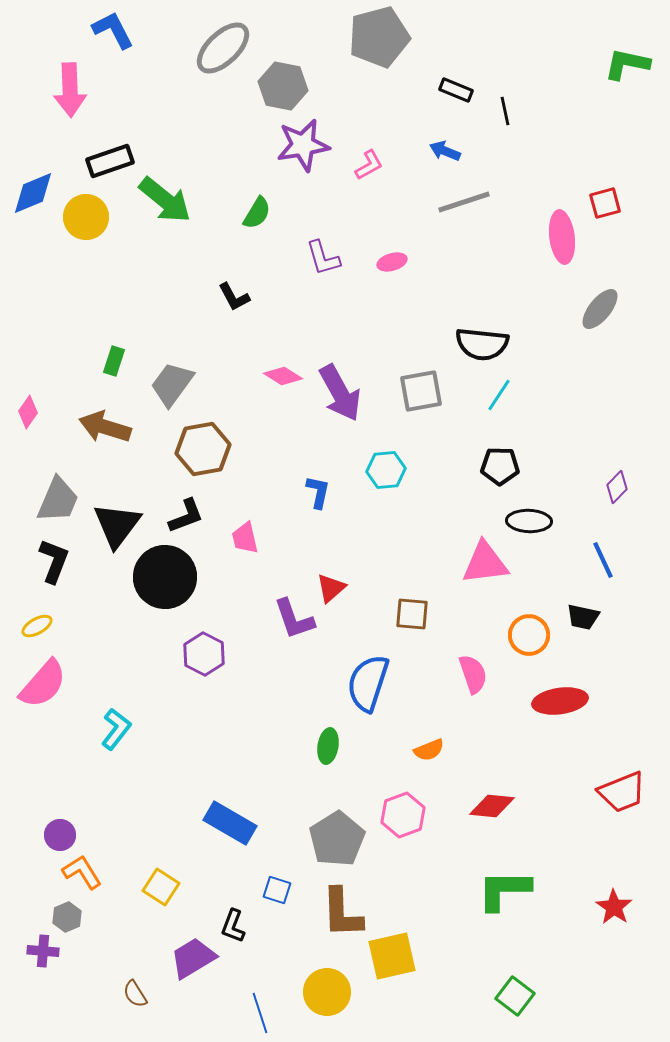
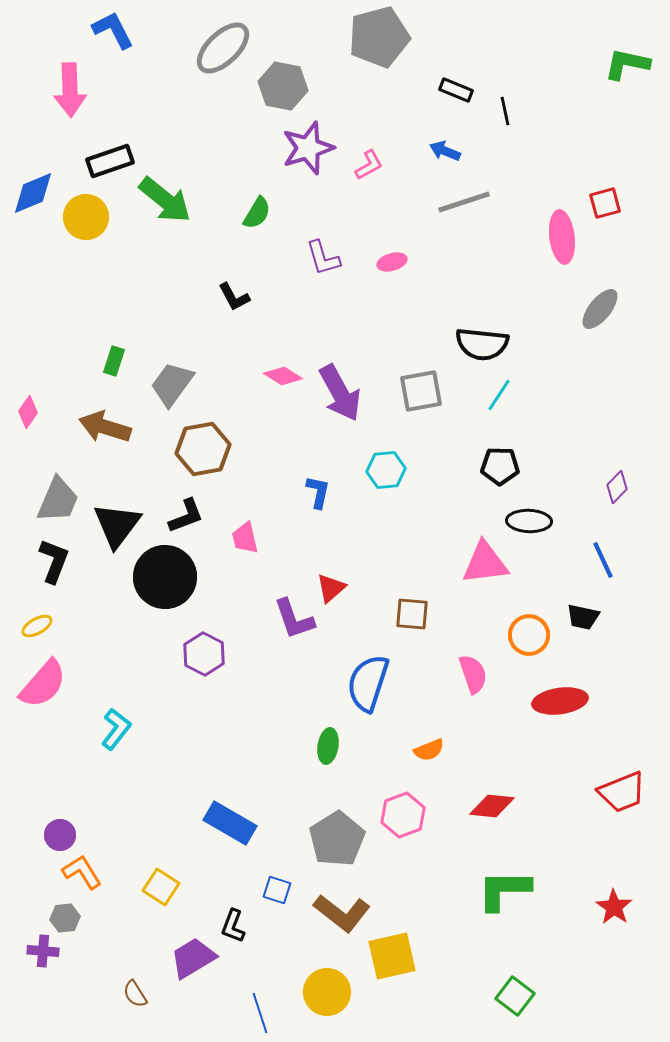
purple star at (303, 145): moved 5 px right, 3 px down; rotated 8 degrees counterclockwise
brown L-shape at (342, 913): rotated 50 degrees counterclockwise
gray hexagon at (67, 917): moved 2 px left, 1 px down; rotated 16 degrees clockwise
